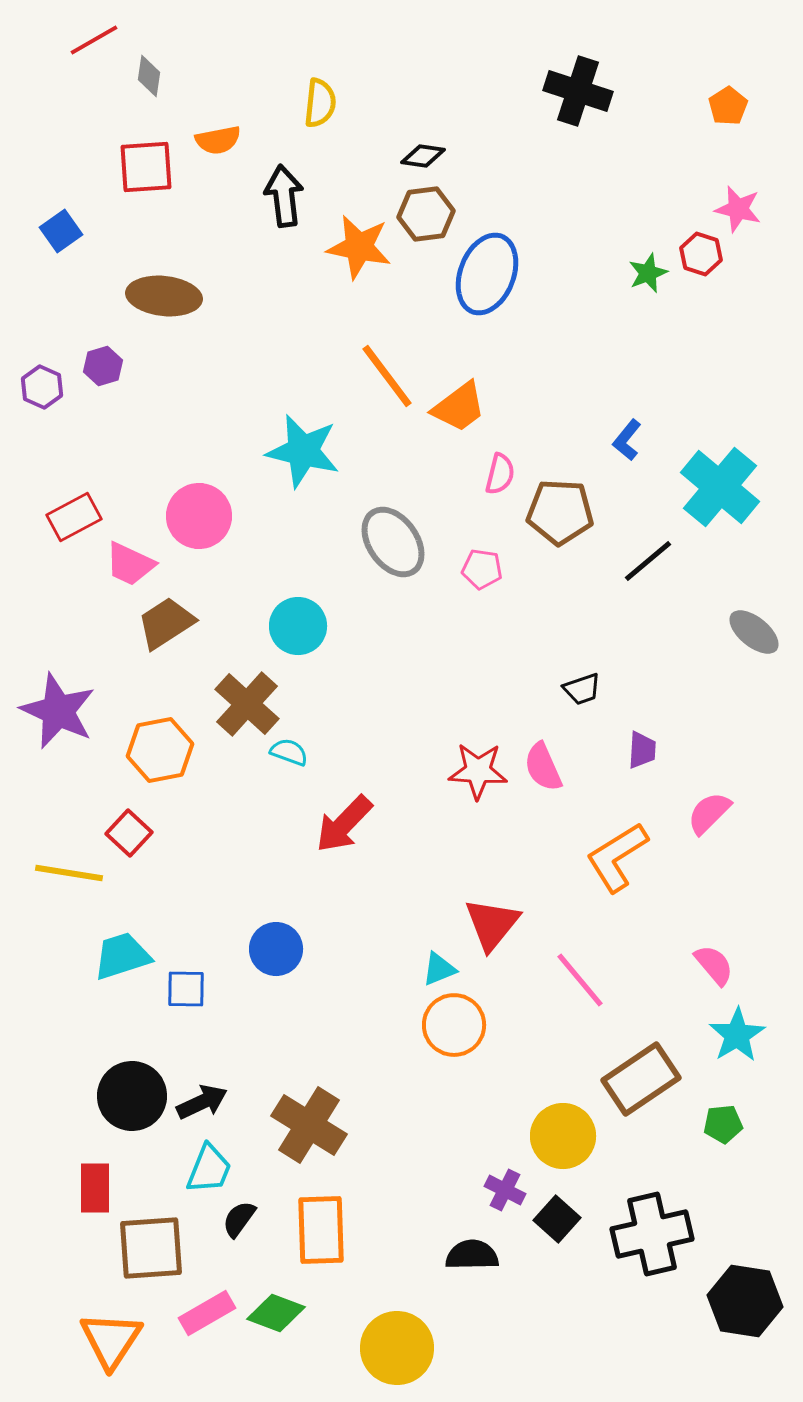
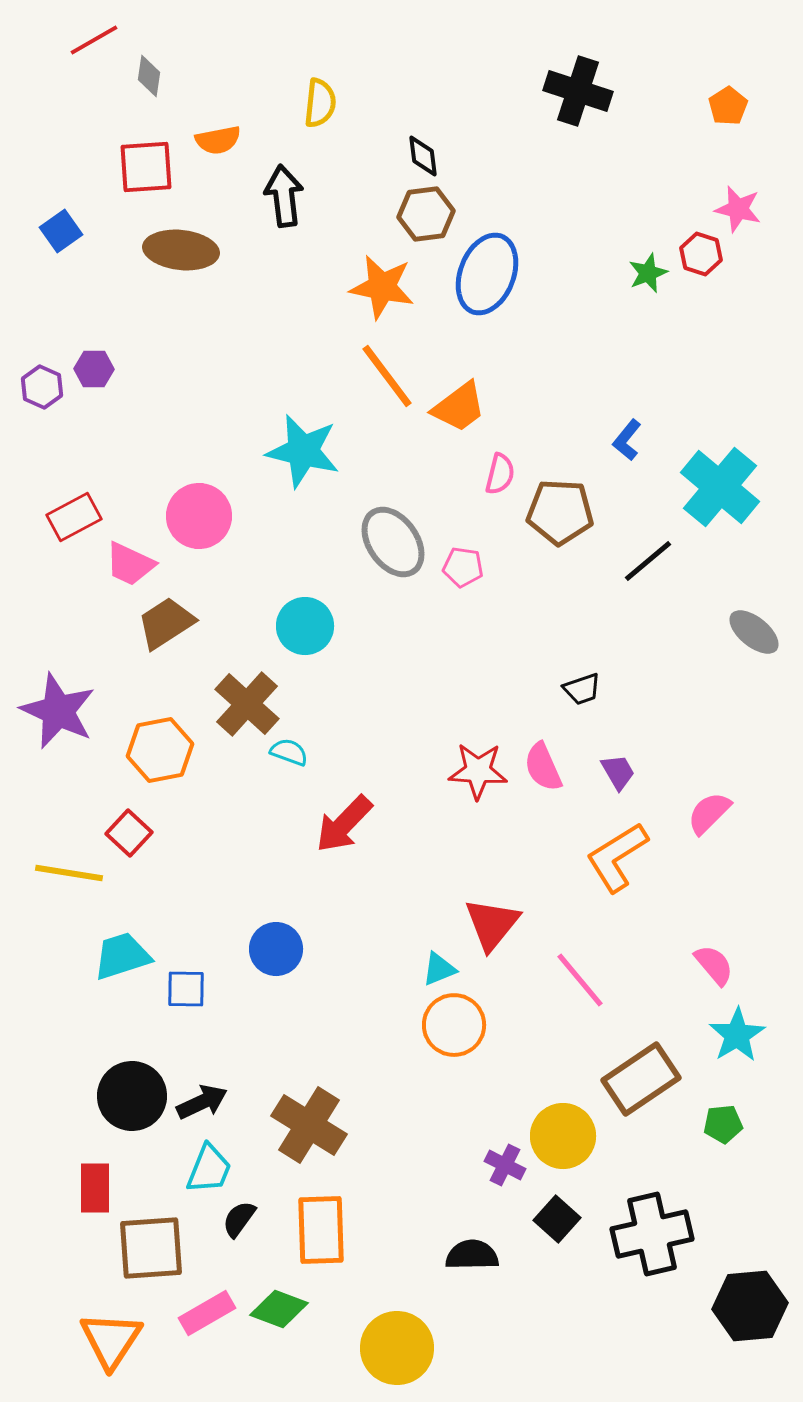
black diamond at (423, 156): rotated 75 degrees clockwise
orange star at (359, 247): moved 23 px right, 40 px down
brown ellipse at (164, 296): moved 17 px right, 46 px up
purple hexagon at (103, 366): moved 9 px left, 3 px down; rotated 18 degrees clockwise
pink pentagon at (482, 569): moved 19 px left, 2 px up
cyan circle at (298, 626): moved 7 px right
purple trapezoid at (642, 750): moved 24 px left, 22 px down; rotated 33 degrees counterclockwise
purple cross at (505, 1190): moved 25 px up
black hexagon at (745, 1301): moved 5 px right, 5 px down; rotated 14 degrees counterclockwise
green diamond at (276, 1313): moved 3 px right, 4 px up
